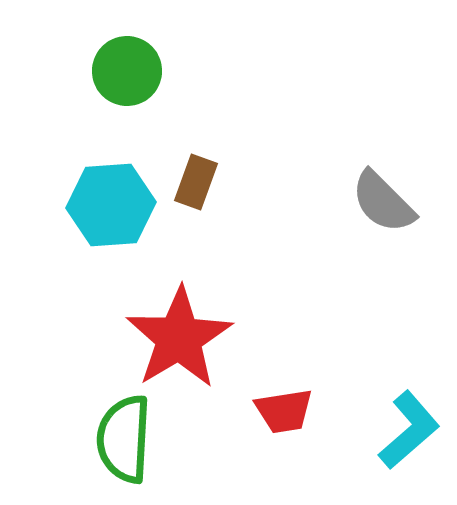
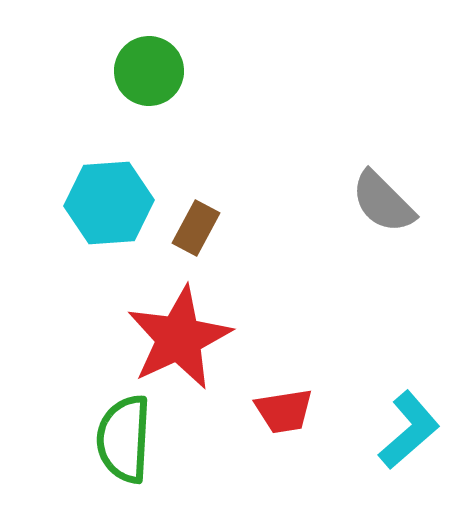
green circle: moved 22 px right
brown rectangle: moved 46 px down; rotated 8 degrees clockwise
cyan hexagon: moved 2 px left, 2 px up
red star: rotated 6 degrees clockwise
